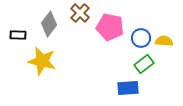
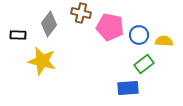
brown cross: moved 1 px right; rotated 30 degrees counterclockwise
blue circle: moved 2 px left, 3 px up
